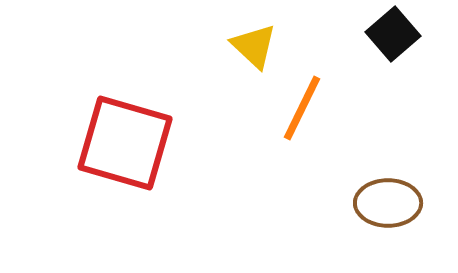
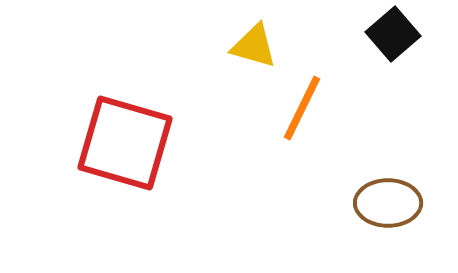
yellow triangle: rotated 27 degrees counterclockwise
